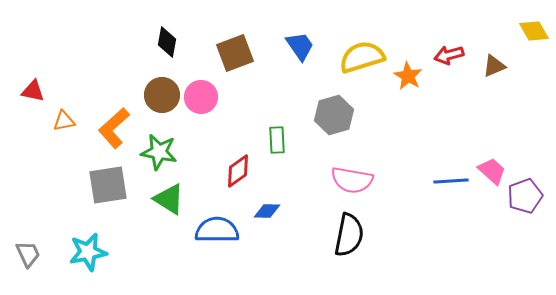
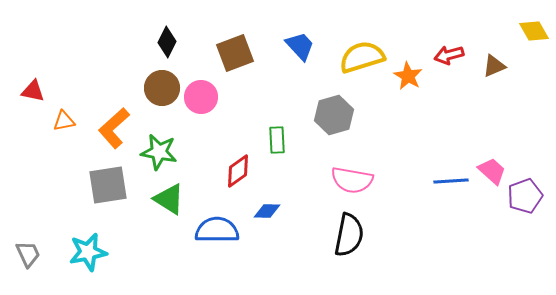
black diamond: rotated 16 degrees clockwise
blue trapezoid: rotated 8 degrees counterclockwise
brown circle: moved 7 px up
